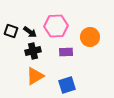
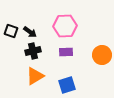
pink hexagon: moved 9 px right
orange circle: moved 12 px right, 18 px down
